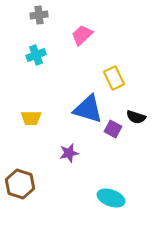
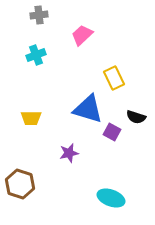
purple square: moved 1 px left, 3 px down
